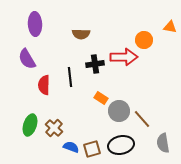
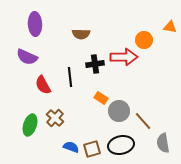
purple semicircle: moved 2 px up; rotated 35 degrees counterclockwise
red semicircle: moved 1 px left; rotated 30 degrees counterclockwise
brown line: moved 1 px right, 2 px down
brown cross: moved 1 px right, 10 px up
